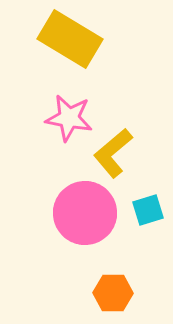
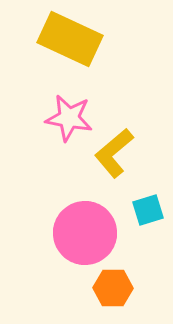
yellow rectangle: rotated 6 degrees counterclockwise
yellow L-shape: moved 1 px right
pink circle: moved 20 px down
orange hexagon: moved 5 px up
